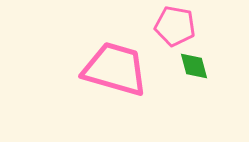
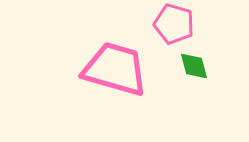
pink pentagon: moved 1 px left, 2 px up; rotated 6 degrees clockwise
